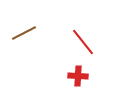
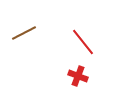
red cross: rotated 18 degrees clockwise
